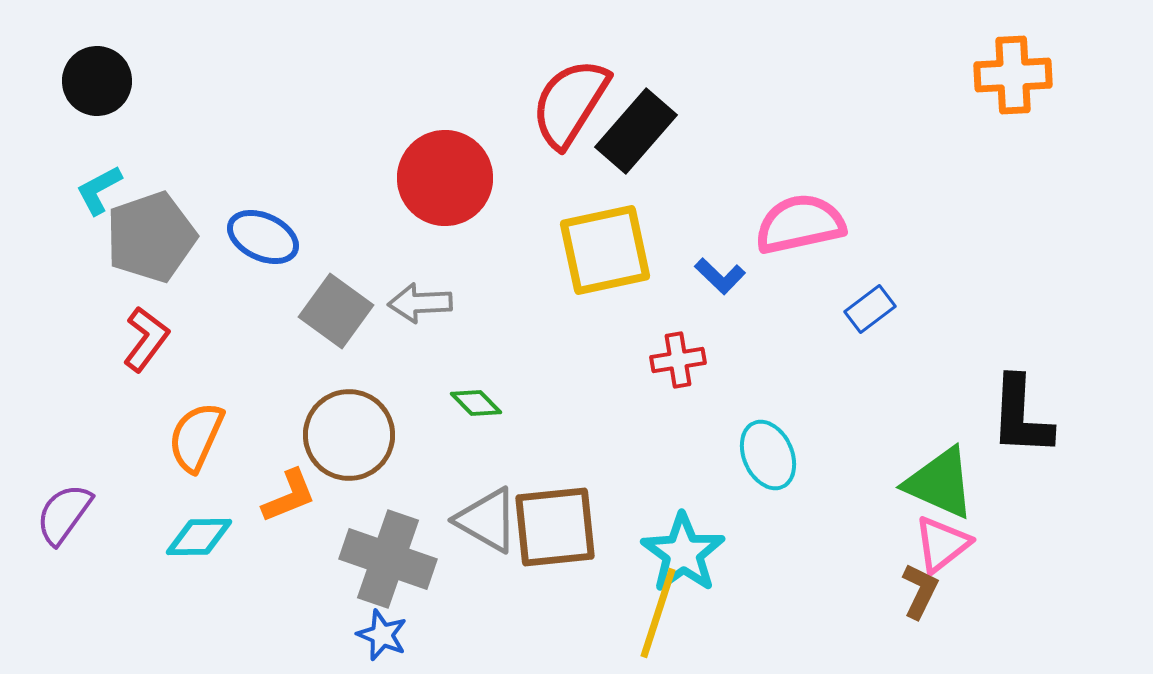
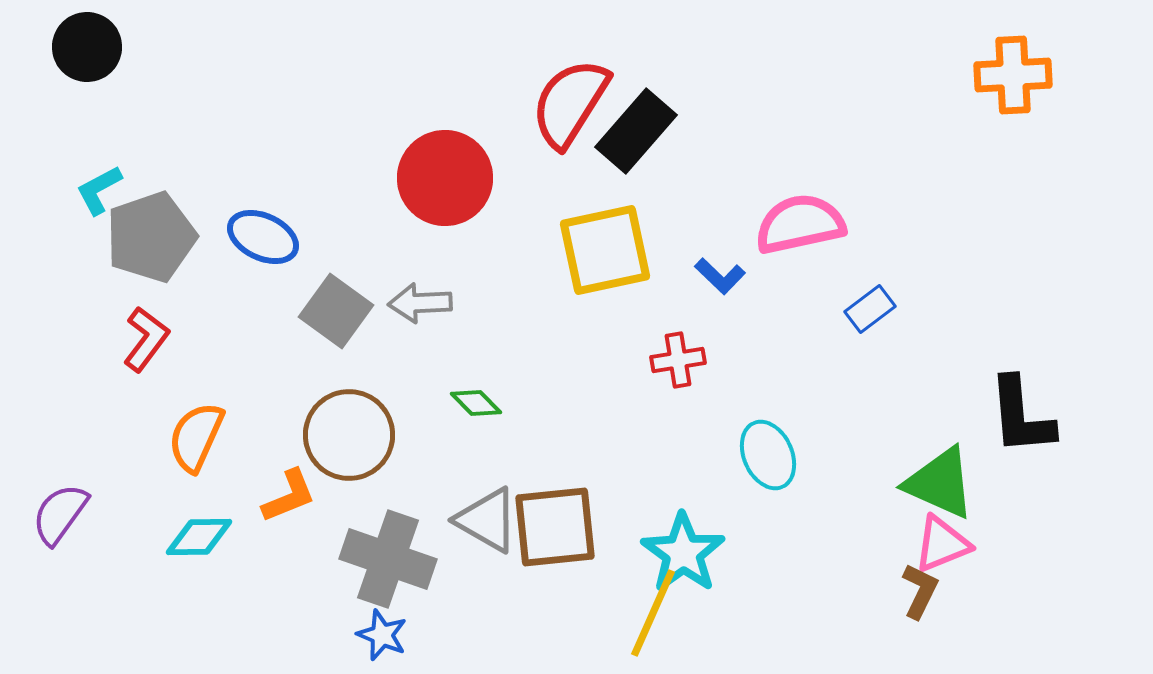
black circle: moved 10 px left, 34 px up
black L-shape: rotated 8 degrees counterclockwise
purple semicircle: moved 4 px left
pink triangle: rotated 16 degrees clockwise
yellow line: moved 5 px left; rotated 6 degrees clockwise
